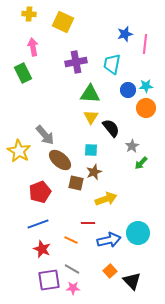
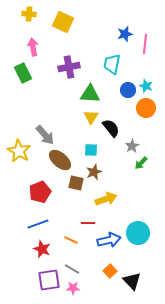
purple cross: moved 7 px left, 5 px down
cyan star: rotated 24 degrees clockwise
